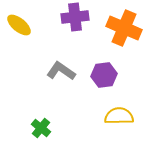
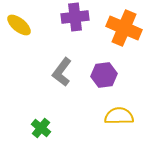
gray L-shape: moved 1 px right, 1 px down; rotated 88 degrees counterclockwise
